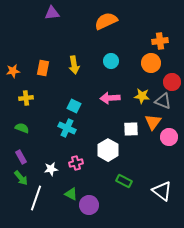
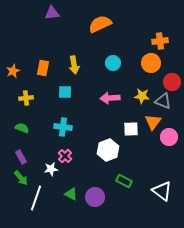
orange semicircle: moved 6 px left, 3 px down
cyan circle: moved 2 px right, 2 px down
orange star: rotated 16 degrees counterclockwise
cyan square: moved 9 px left, 14 px up; rotated 24 degrees counterclockwise
cyan cross: moved 4 px left, 1 px up; rotated 18 degrees counterclockwise
white hexagon: rotated 10 degrees clockwise
pink cross: moved 11 px left, 7 px up; rotated 32 degrees counterclockwise
purple circle: moved 6 px right, 8 px up
